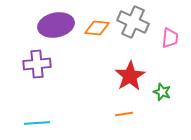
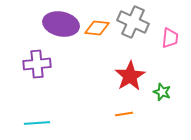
purple ellipse: moved 5 px right, 1 px up; rotated 24 degrees clockwise
